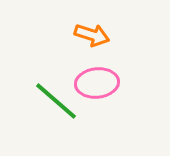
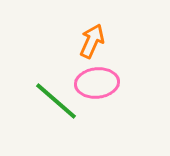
orange arrow: moved 6 px down; rotated 84 degrees counterclockwise
